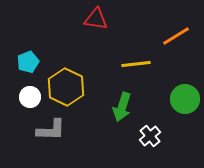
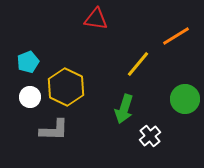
yellow line: moved 2 px right; rotated 44 degrees counterclockwise
green arrow: moved 2 px right, 2 px down
gray L-shape: moved 3 px right
